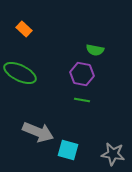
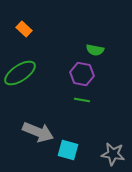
green ellipse: rotated 60 degrees counterclockwise
